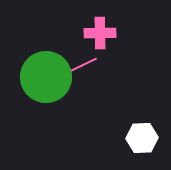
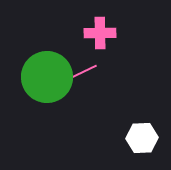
pink line: moved 7 px down
green circle: moved 1 px right
